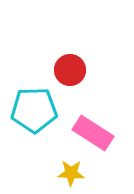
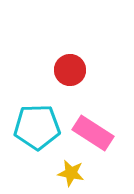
cyan pentagon: moved 3 px right, 17 px down
yellow star: rotated 8 degrees clockwise
